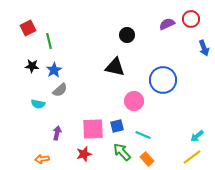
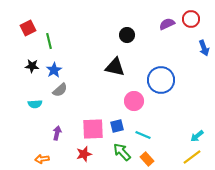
blue circle: moved 2 px left
cyan semicircle: moved 3 px left; rotated 16 degrees counterclockwise
